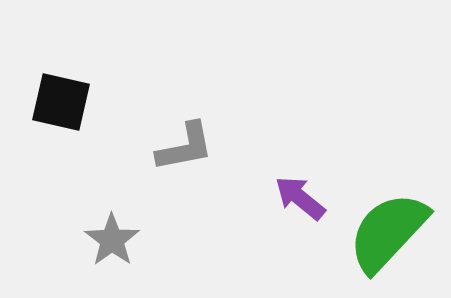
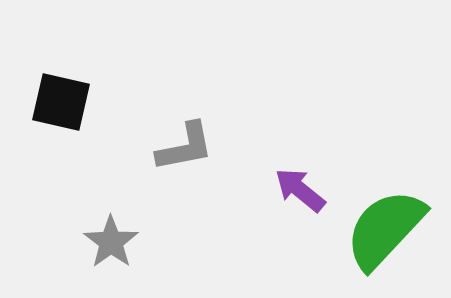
purple arrow: moved 8 px up
green semicircle: moved 3 px left, 3 px up
gray star: moved 1 px left, 2 px down
